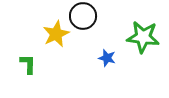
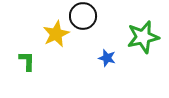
green star: rotated 20 degrees counterclockwise
green L-shape: moved 1 px left, 3 px up
